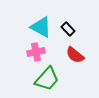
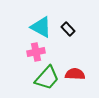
red semicircle: moved 19 px down; rotated 144 degrees clockwise
green trapezoid: moved 1 px up
